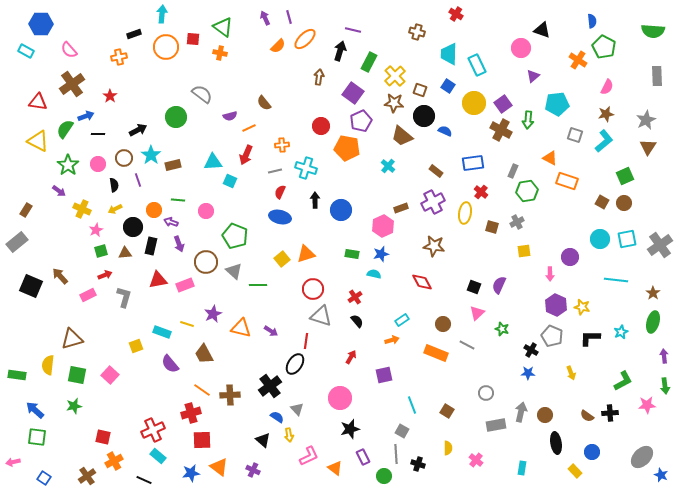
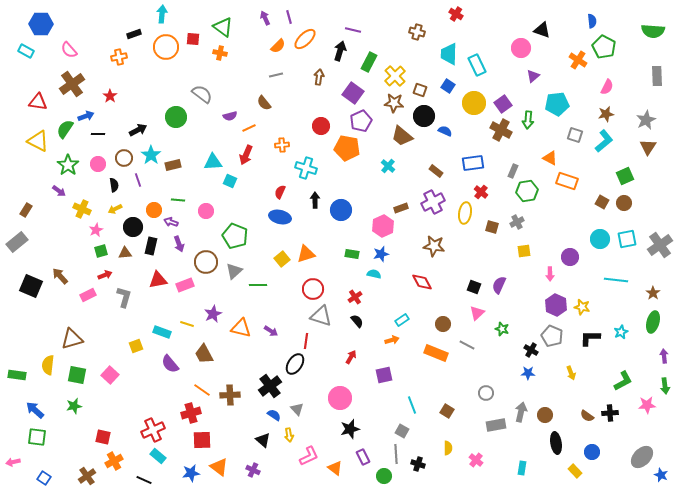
gray line at (275, 171): moved 1 px right, 96 px up
gray triangle at (234, 271): rotated 36 degrees clockwise
blue semicircle at (277, 417): moved 3 px left, 2 px up
